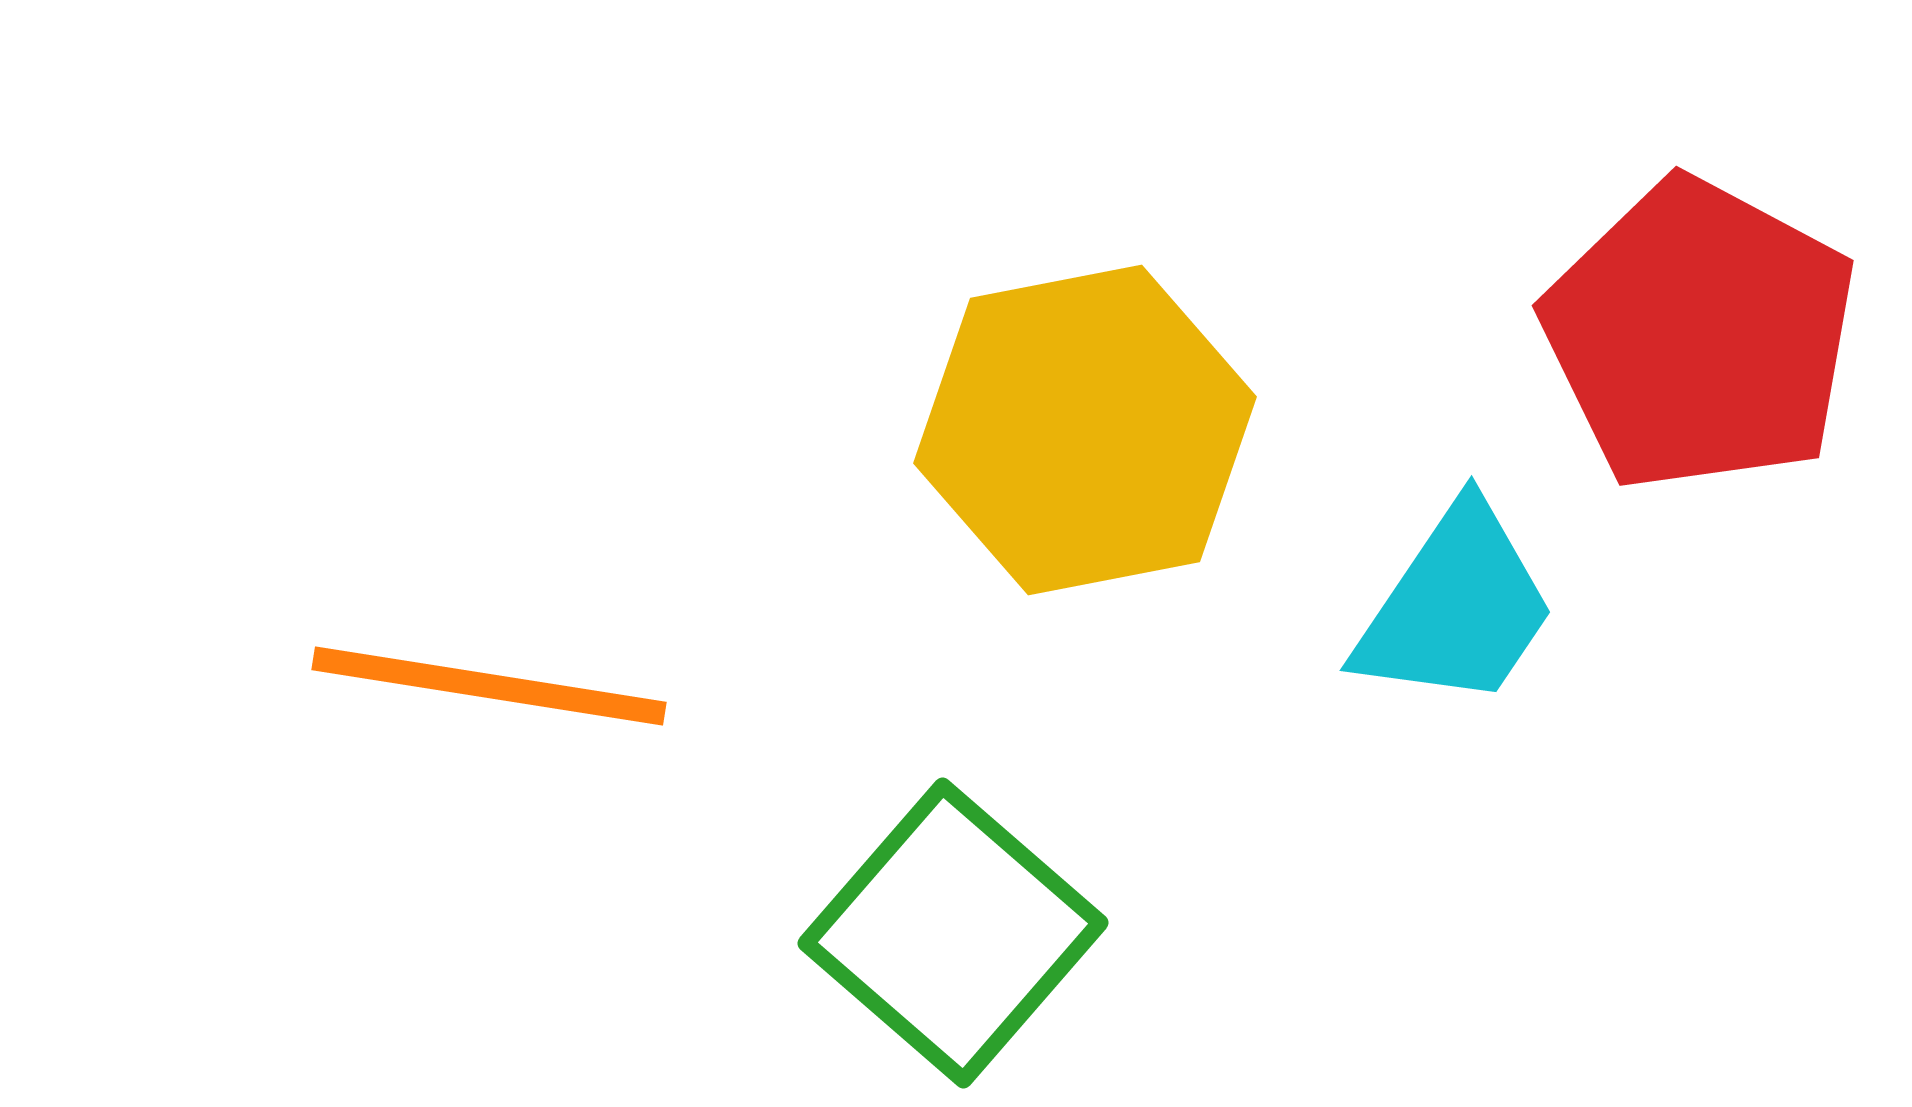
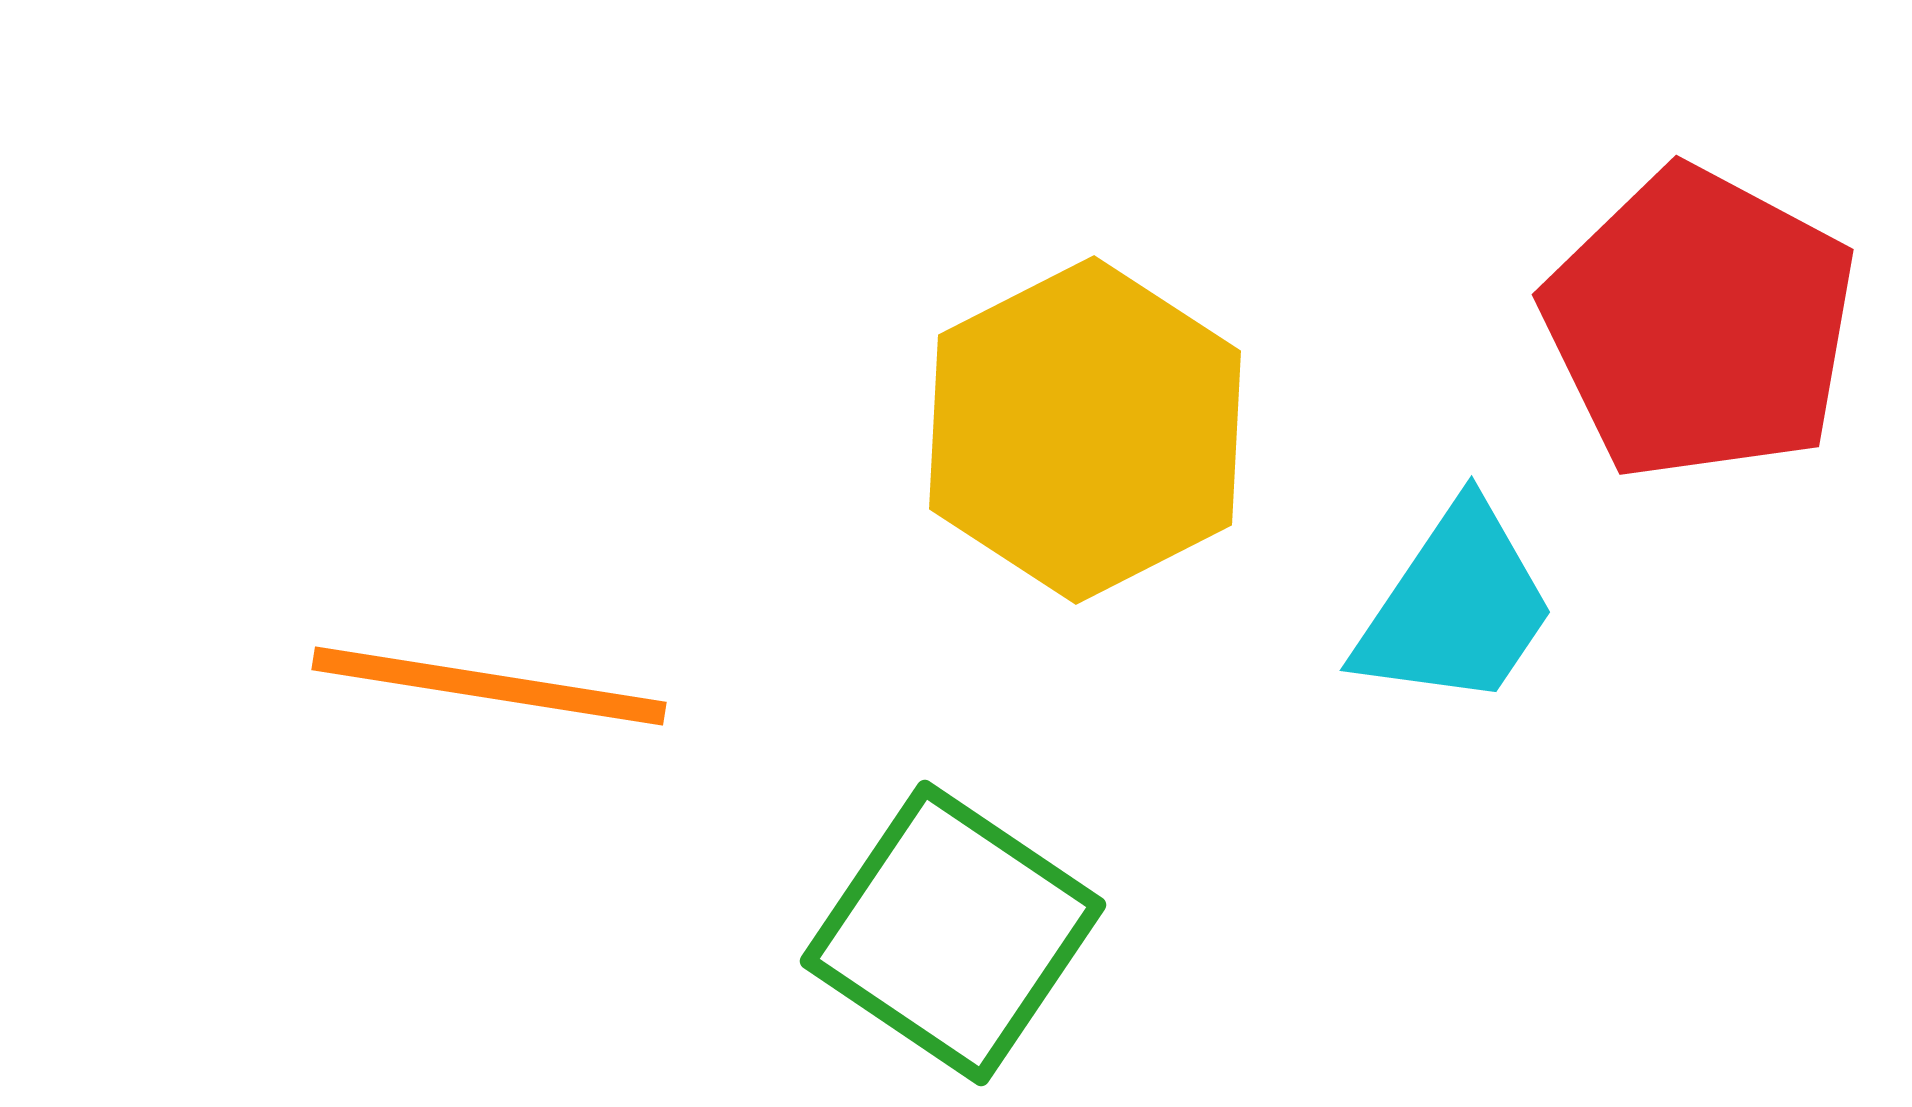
red pentagon: moved 11 px up
yellow hexagon: rotated 16 degrees counterclockwise
green square: rotated 7 degrees counterclockwise
